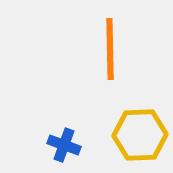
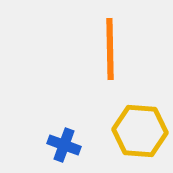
yellow hexagon: moved 4 px up; rotated 6 degrees clockwise
